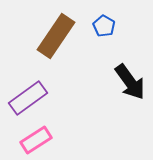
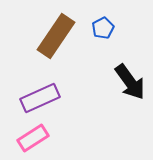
blue pentagon: moved 1 px left, 2 px down; rotated 15 degrees clockwise
purple rectangle: moved 12 px right; rotated 12 degrees clockwise
pink rectangle: moved 3 px left, 2 px up
